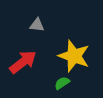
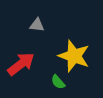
red arrow: moved 2 px left, 2 px down
green semicircle: moved 4 px left, 1 px up; rotated 98 degrees counterclockwise
